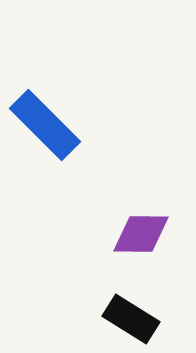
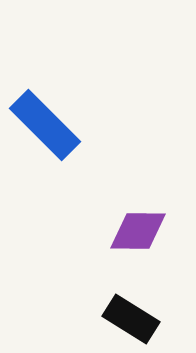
purple diamond: moved 3 px left, 3 px up
